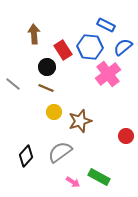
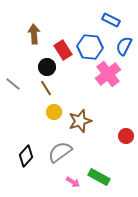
blue rectangle: moved 5 px right, 5 px up
blue semicircle: moved 1 px right, 1 px up; rotated 24 degrees counterclockwise
brown line: rotated 35 degrees clockwise
